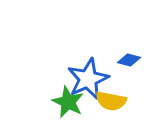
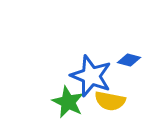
blue star: moved 3 px right, 3 px up; rotated 27 degrees counterclockwise
yellow semicircle: moved 1 px left
